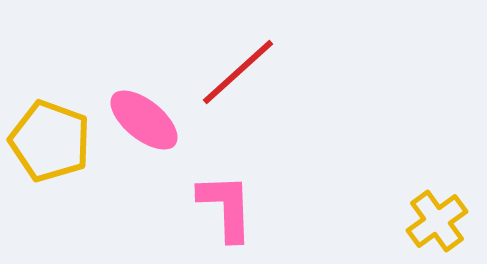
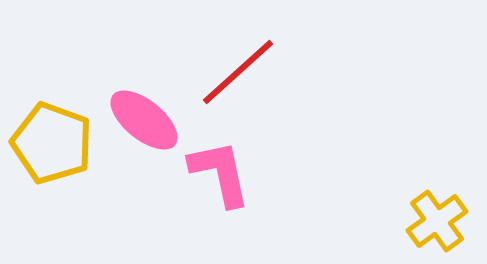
yellow pentagon: moved 2 px right, 2 px down
pink L-shape: moved 6 px left, 34 px up; rotated 10 degrees counterclockwise
